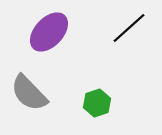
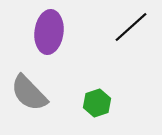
black line: moved 2 px right, 1 px up
purple ellipse: rotated 36 degrees counterclockwise
